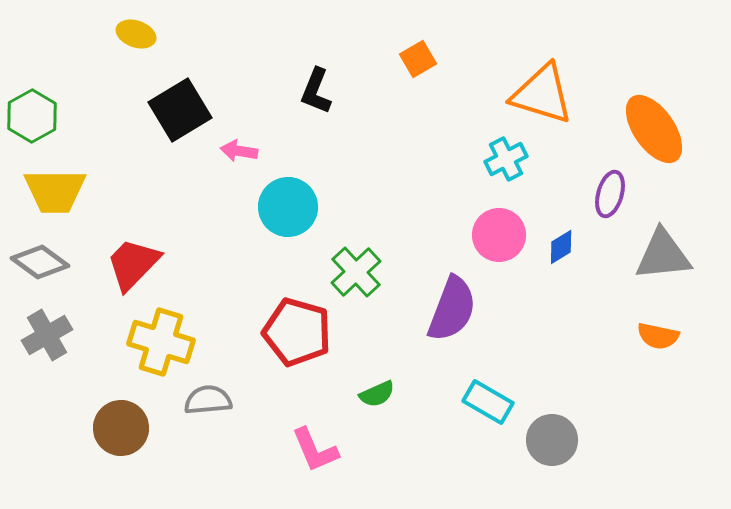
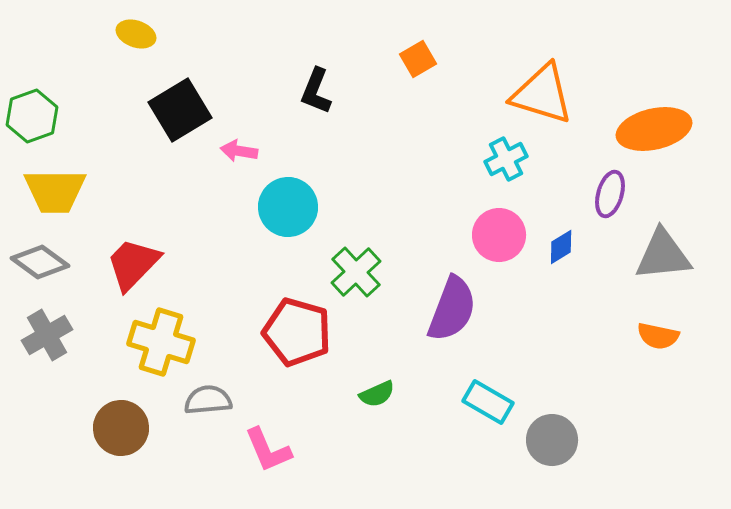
green hexagon: rotated 9 degrees clockwise
orange ellipse: rotated 68 degrees counterclockwise
pink L-shape: moved 47 px left
